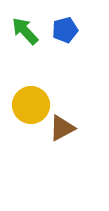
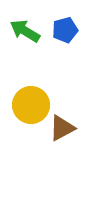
green arrow: rotated 16 degrees counterclockwise
